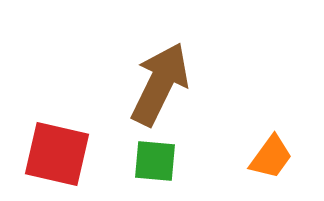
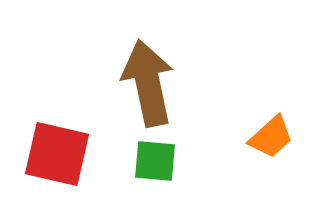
brown arrow: moved 12 px left, 1 px up; rotated 38 degrees counterclockwise
orange trapezoid: moved 20 px up; rotated 12 degrees clockwise
